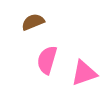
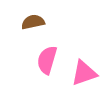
brown semicircle: rotated 10 degrees clockwise
